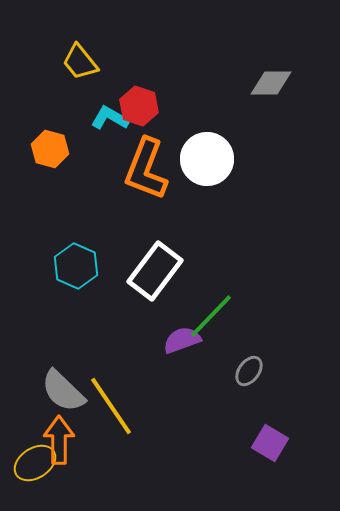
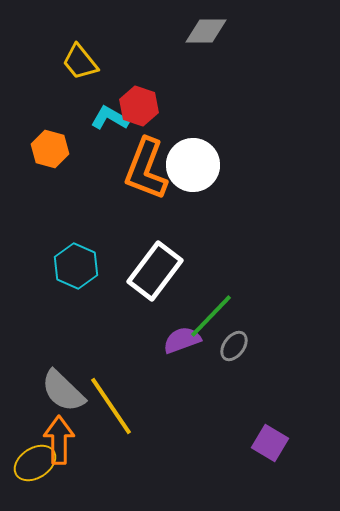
gray diamond: moved 65 px left, 52 px up
white circle: moved 14 px left, 6 px down
gray ellipse: moved 15 px left, 25 px up
